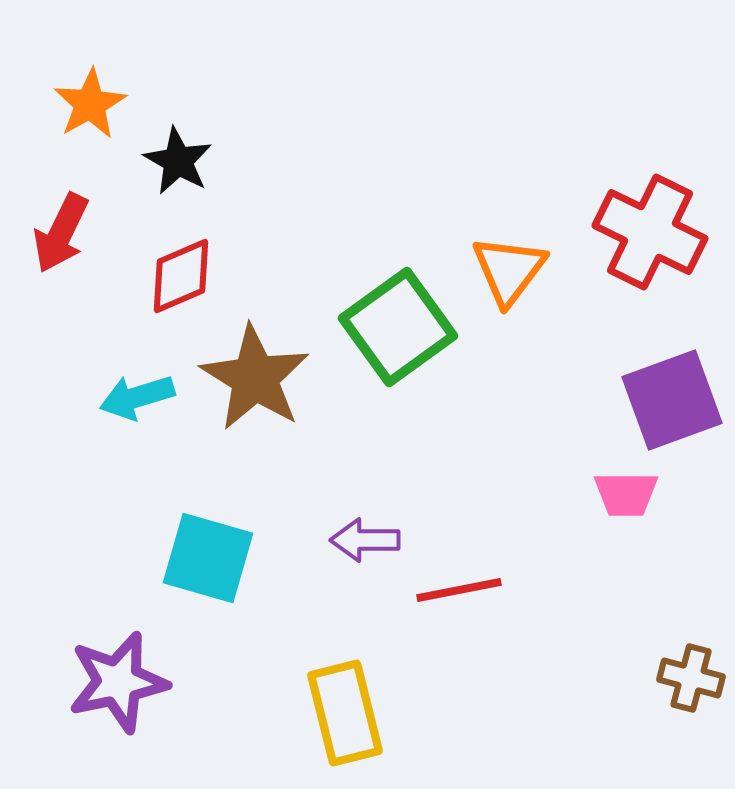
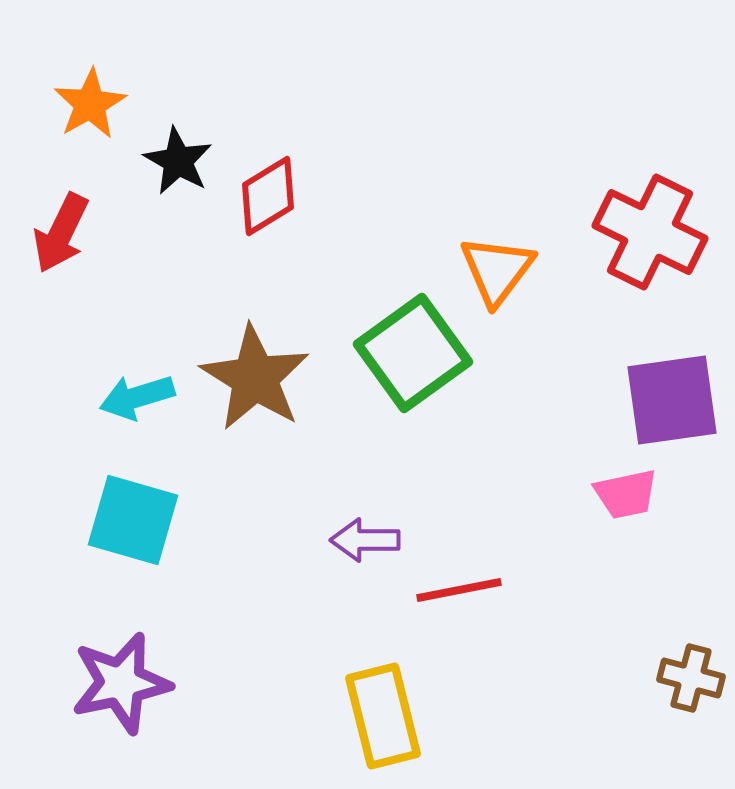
orange triangle: moved 12 px left
red diamond: moved 87 px right, 80 px up; rotated 8 degrees counterclockwise
green square: moved 15 px right, 26 px down
purple square: rotated 12 degrees clockwise
pink trapezoid: rotated 12 degrees counterclockwise
cyan square: moved 75 px left, 38 px up
purple star: moved 3 px right, 1 px down
yellow rectangle: moved 38 px right, 3 px down
